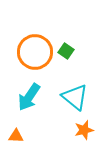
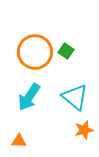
orange triangle: moved 3 px right, 5 px down
